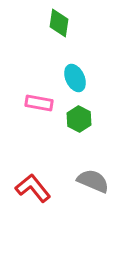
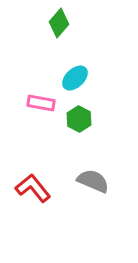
green diamond: rotated 32 degrees clockwise
cyan ellipse: rotated 72 degrees clockwise
pink rectangle: moved 2 px right
